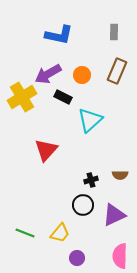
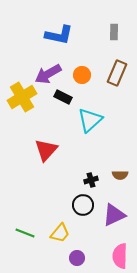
brown rectangle: moved 2 px down
